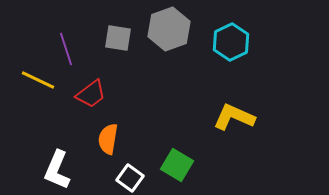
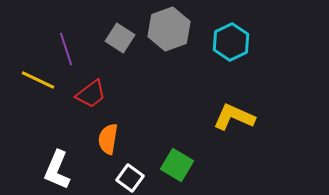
gray square: moved 2 px right; rotated 24 degrees clockwise
